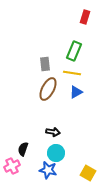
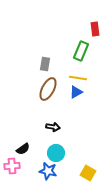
red rectangle: moved 10 px right, 12 px down; rotated 24 degrees counterclockwise
green rectangle: moved 7 px right
gray rectangle: rotated 16 degrees clockwise
yellow line: moved 6 px right, 5 px down
black arrow: moved 5 px up
black semicircle: rotated 144 degrees counterclockwise
pink cross: rotated 21 degrees clockwise
blue star: moved 1 px down
